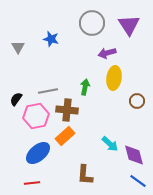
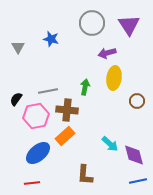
blue line: rotated 48 degrees counterclockwise
